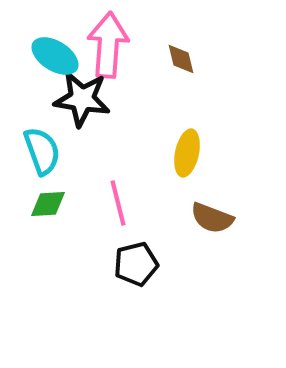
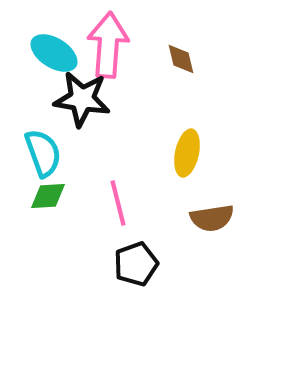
cyan ellipse: moved 1 px left, 3 px up
cyan semicircle: moved 1 px right, 2 px down
green diamond: moved 8 px up
brown semicircle: rotated 30 degrees counterclockwise
black pentagon: rotated 6 degrees counterclockwise
